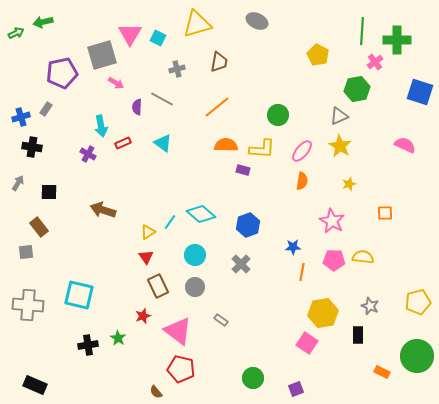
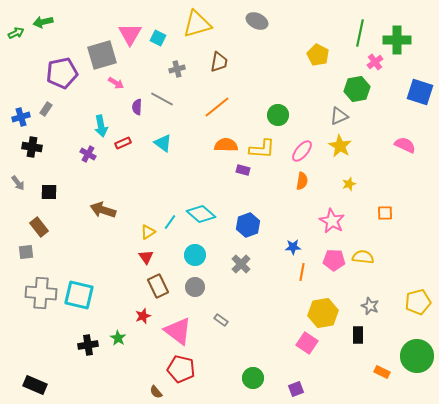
green line at (362, 31): moved 2 px left, 2 px down; rotated 8 degrees clockwise
gray arrow at (18, 183): rotated 112 degrees clockwise
gray cross at (28, 305): moved 13 px right, 12 px up
